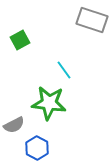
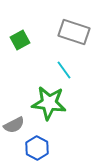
gray rectangle: moved 18 px left, 12 px down
